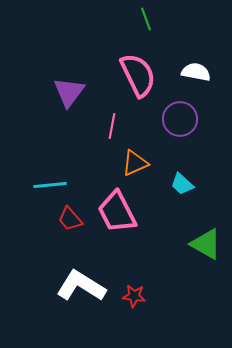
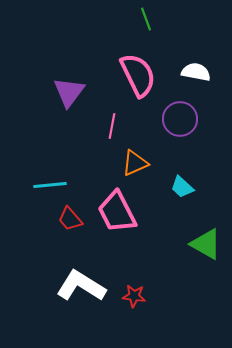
cyan trapezoid: moved 3 px down
